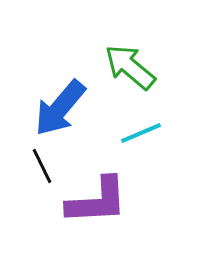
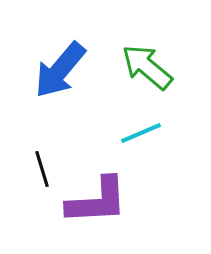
green arrow: moved 17 px right
blue arrow: moved 38 px up
black line: moved 3 px down; rotated 9 degrees clockwise
